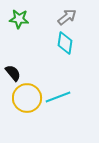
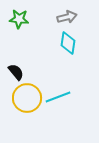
gray arrow: rotated 24 degrees clockwise
cyan diamond: moved 3 px right
black semicircle: moved 3 px right, 1 px up
